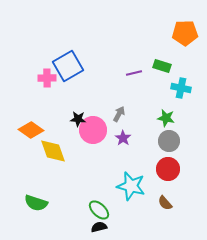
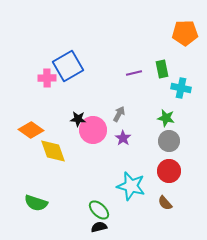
green rectangle: moved 3 px down; rotated 60 degrees clockwise
red circle: moved 1 px right, 2 px down
